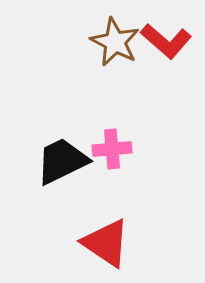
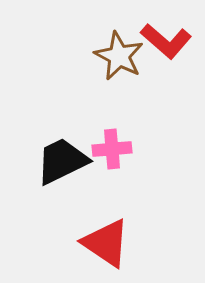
brown star: moved 4 px right, 14 px down
